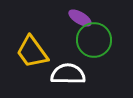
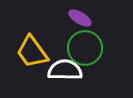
green circle: moved 9 px left, 8 px down
white semicircle: moved 3 px left, 4 px up
